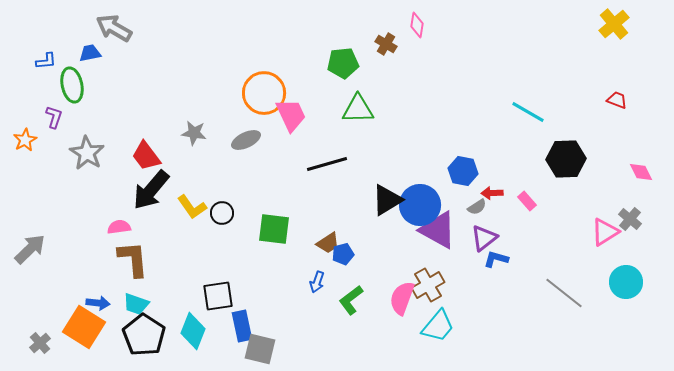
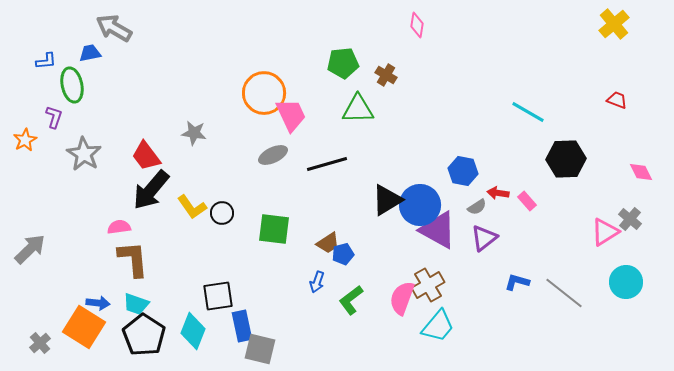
brown cross at (386, 44): moved 31 px down
gray ellipse at (246, 140): moved 27 px right, 15 px down
gray star at (87, 153): moved 3 px left, 1 px down
red arrow at (492, 193): moved 6 px right; rotated 10 degrees clockwise
blue L-shape at (496, 259): moved 21 px right, 23 px down
